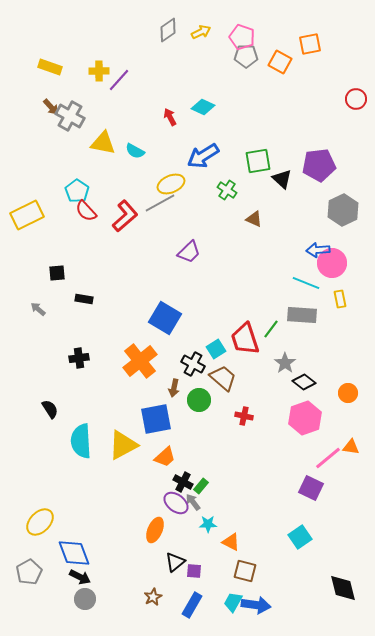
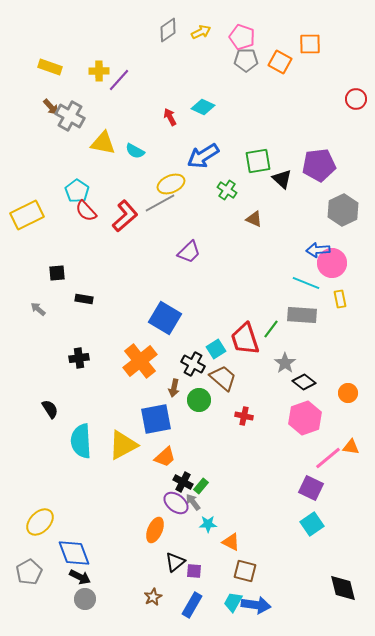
orange square at (310, 44): rotated 10 degrees clockwise
gray pentagon at (246, 56): moved 4 px down
cyan square at (300, 537): moved 12 px right, 13 px up
